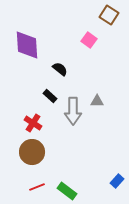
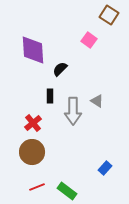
purple diamond: moved 6 px right, 5 px down
black semicircle: rotated 84 degrees counterclockwise
black rectangle: rotated 48 degrees clockwise
gray triangle: rotated 32 degrees clockwise
red cross: rotated 18 degrees clockwise
blue rectangle: moved 12 px left, 13 px up
